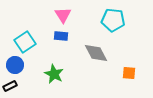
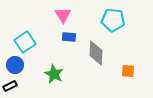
blue rectangle: moved 8 px right, 1 px down
gray diamond: rotated 30 degrees clockwise
orange square: moved 1 px left, 2 px up
